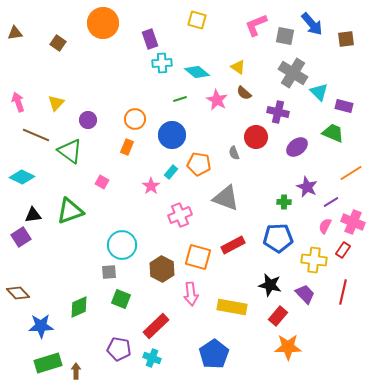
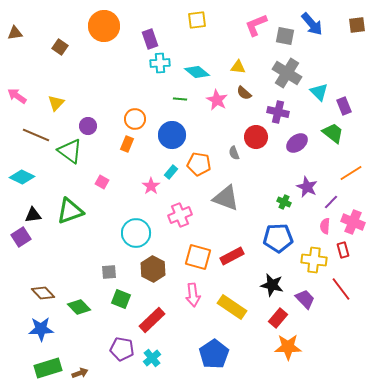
yellow square at (197, 20): rotated 24 degrees counterclockwise
orange circle at (103, 23): moved 1 px right, 3 px down
brown square at (346, 39): moved 11 px right, 14 px up
brown square at (58, 43): moved 2 px right, 4 px down
cyan cross at (162, 63): moved 2 px left
yellow triangle at (238, 67): rotated 28 degrees counterclockwise
gray cross at (293, 73): moved 6 px left
green line at (180, 99): rotated 24 degrees clockwise
pink arrow at (18, 102): moved 1 px left, 6 px up; rotated 36 degrees counterclockwise
purple rectangle at (344, 106): rotated 54 degrees clockwise
purple circle at (88, 120): moved 6 px down
green trapezoid at (333, 133): rotated 15 degrees clockwise
orange rectangle at (127, 147): moved 3 px up
purple ellipse at (297, 147): moved 4 px up
green cross at (284, 202): rotated 24 degrees clockwise
purple line at (331, 202): rotated 14 degrees counterclockwise
pink semicircle at (325, 226): rotated 21 degrees counterclockwise
cyan circle at (122, 245): moved 14 px right, 12 px up
red rectangle at (233, 245): moved 1 px left, 11 px down
red rectangle at (343, 250): rotated 49 degrees counterclockwise
brown hexagon at (162, 269): moved 9 px left
black star at (270, 285): moved 2 px right
red line at (343, 292): moved 2 px left, 3 px up; rotated 50 degrees counterclockwise
brown diamond at (18, 293): moved 25 px right
pink arrow at (191, 294): moved 2 px right, 1 px down
purple trapezoid at (305, 294): moved 5 px down
green diamond at (79, 307): rotated 70 degrees clockwise
yellow rectangle at (232, 307): rotated 24 degrees clockwise
red rectangle at (278, 316): moved 2 px down
blue star at (41, 326): moved 3 px down
red rectangle at (156, 326): moved 4 px left, 6 px up
purple pentagon at (119, 349): moved 3 px right
cyan cross at (152, 358): rotated 30 degrees clockwise
green rectangle at (48, 363): moved 5 px down
brown arrow at (76, 371): moved 4 px right, 2 px down; rotated 70 degrees clockwise
